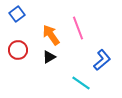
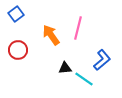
blue square: moved 1 px left
pink line: rotated 35 degrees clockwise
black triangle: moved 16 px right, 11 px down; rotated 24 degrees clockwise
cyan line: moved 3 px right, 4 px up
